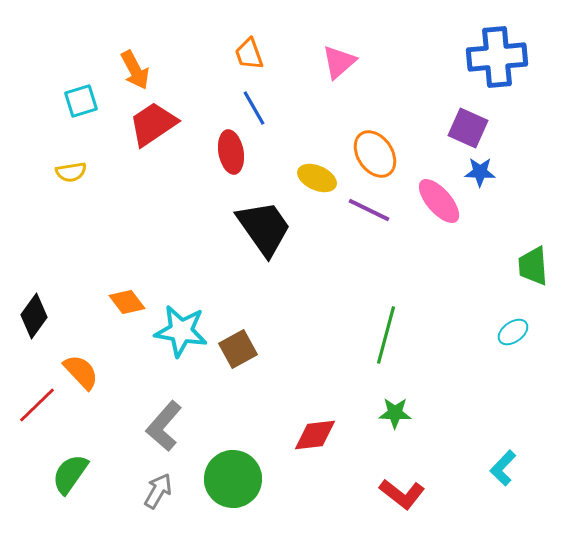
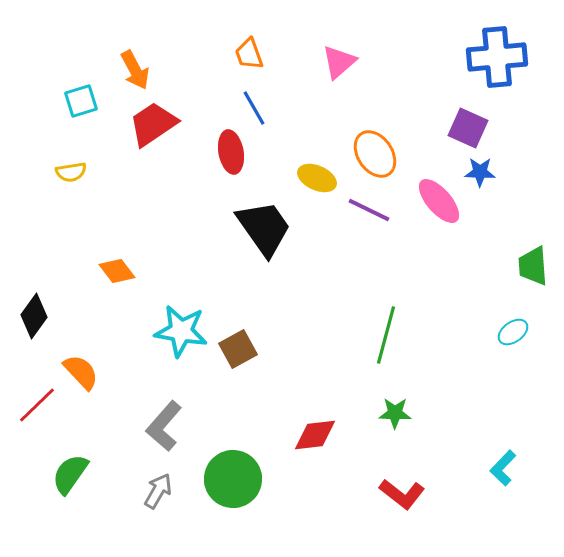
orange diamond: moved 10 px left, 31 px up
